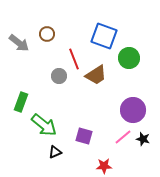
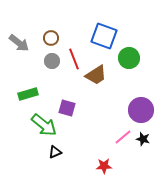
brown circle: moved 4 px right, 4 px down
gray circle: moved 7 px left, 15 px up
green rectangle: moved 7 px right, 8 px up; rotated 54 degrees clockwise
purple circle: moved 8 px right
purple square: moved 17 px left, 28 px up
